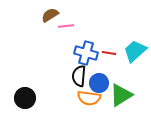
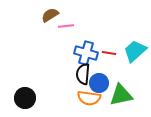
black semicircle: moved 4 px right, 2 px up
green triangle: rotated 20 degrees clockwise
